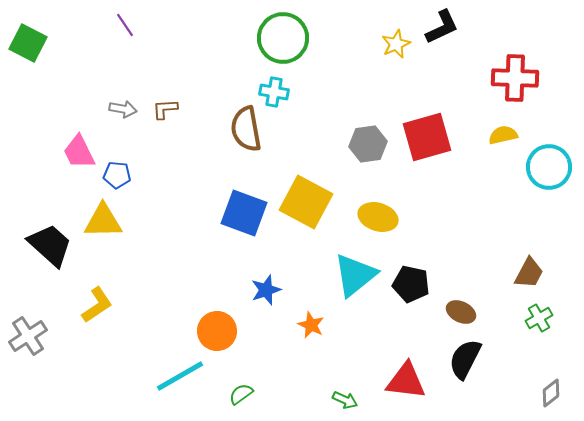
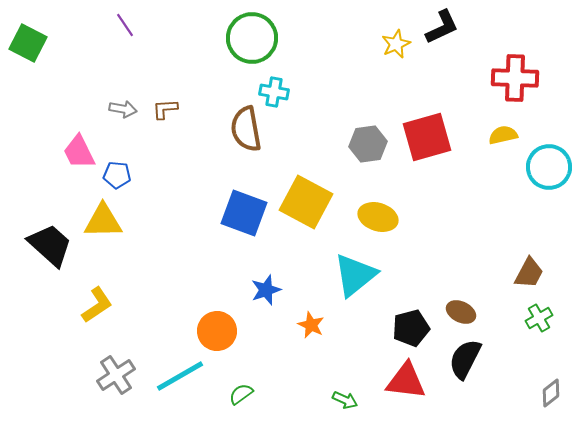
green circle: moved 31 px left
black pentagon: moved 44 px down; rotated 27 degrees counterclockwise
gray cross: moved 88 px right, 39 px down
